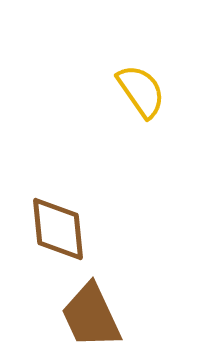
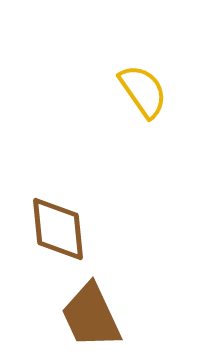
yellow semicircle: moved 2 px right
